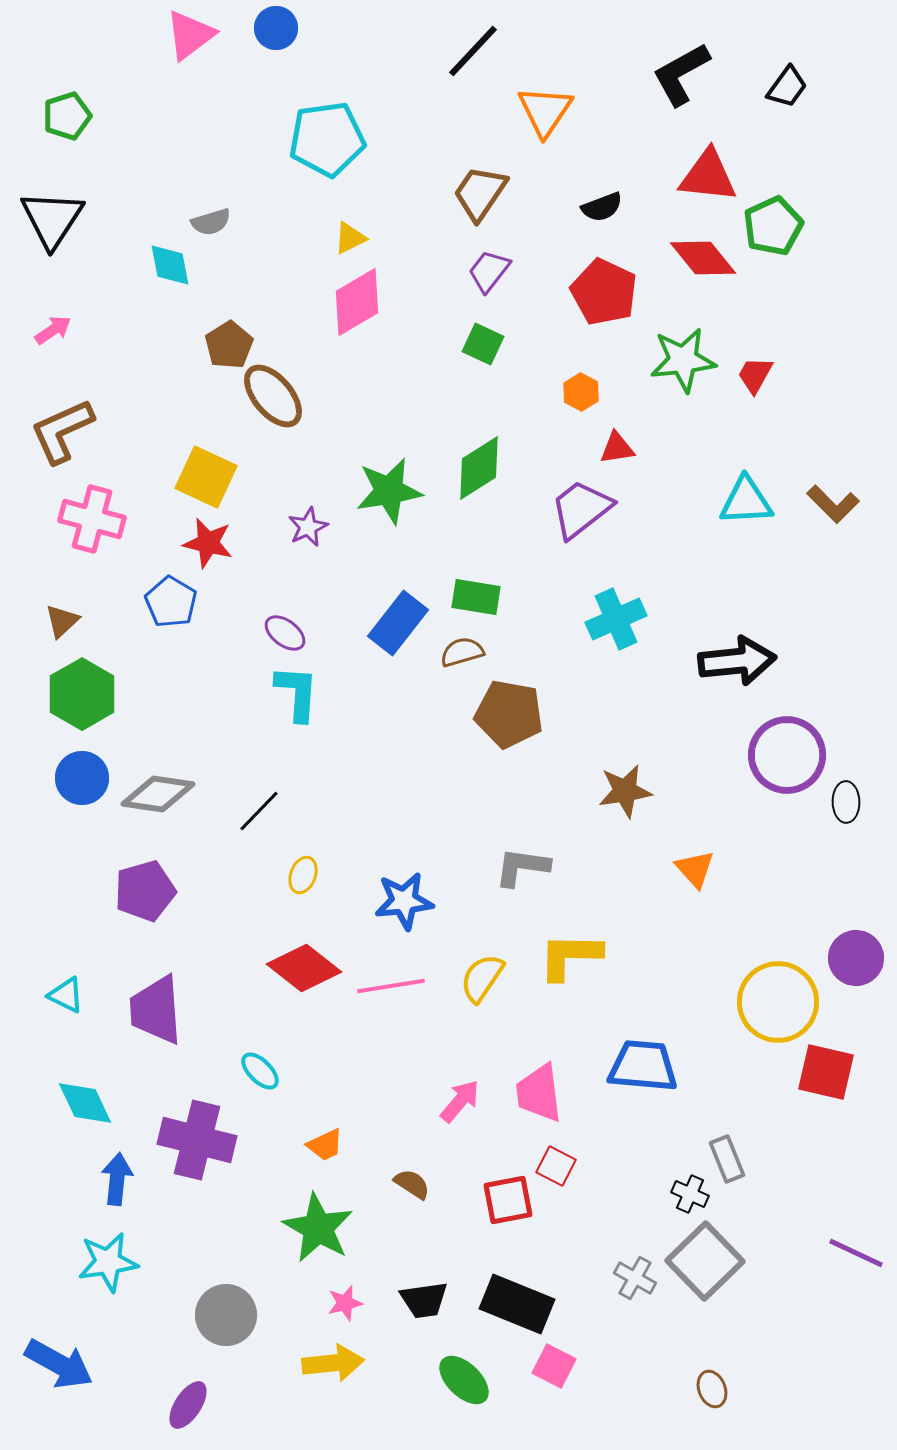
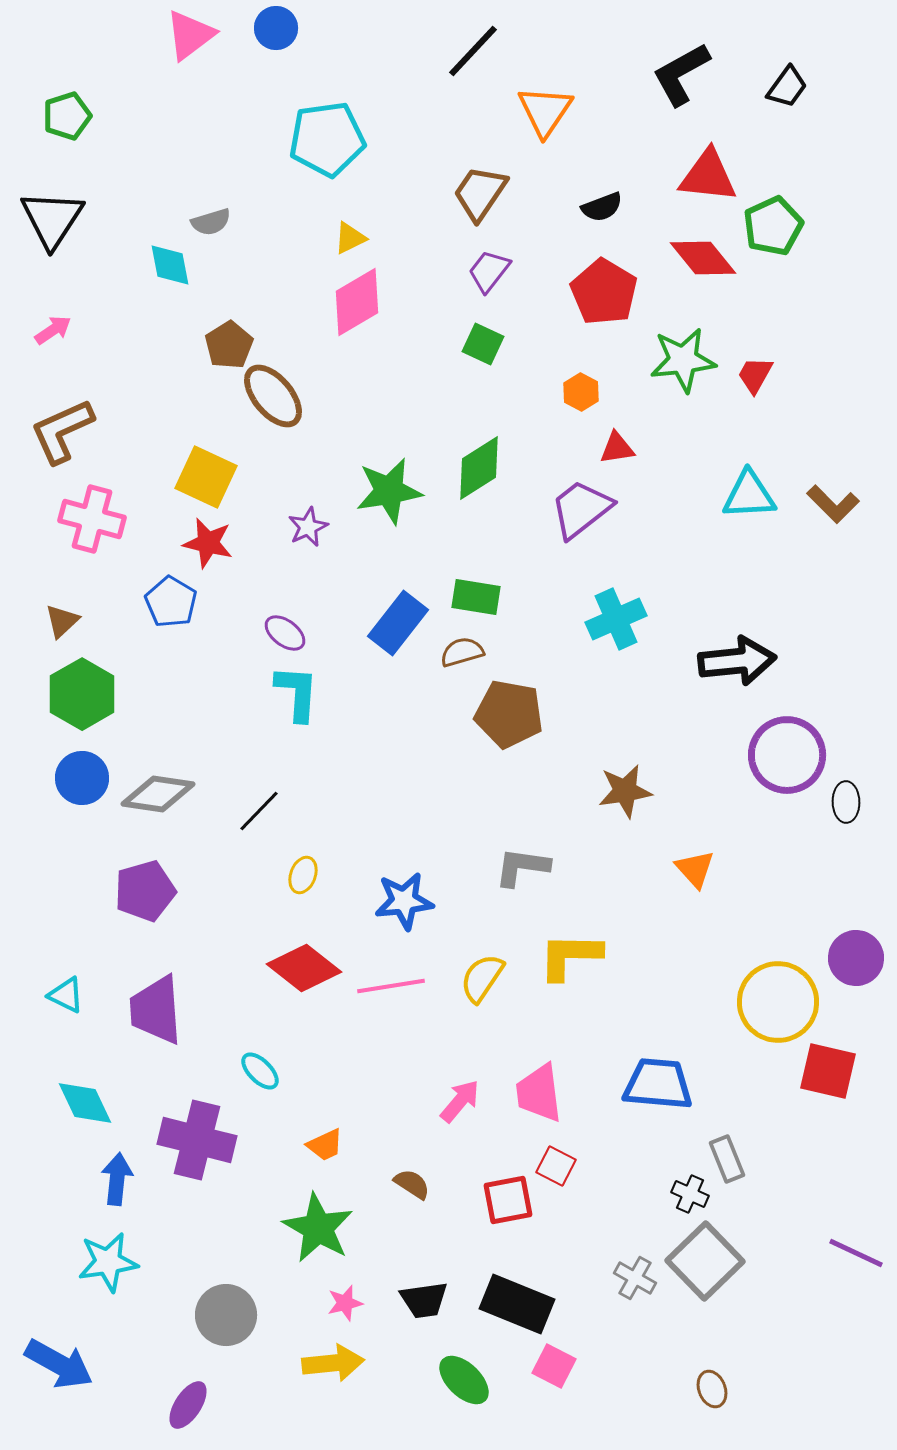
red pentagon at (604, 292): rotated 6 degrees clockwise
cyan triangle at (746, 501): moved 3 px right, 6 px up
blue trapezoid at (643, 1066): moved 15 px right, 18 px down
red square at (826, 1072): moved 2 px right, 1 px up
